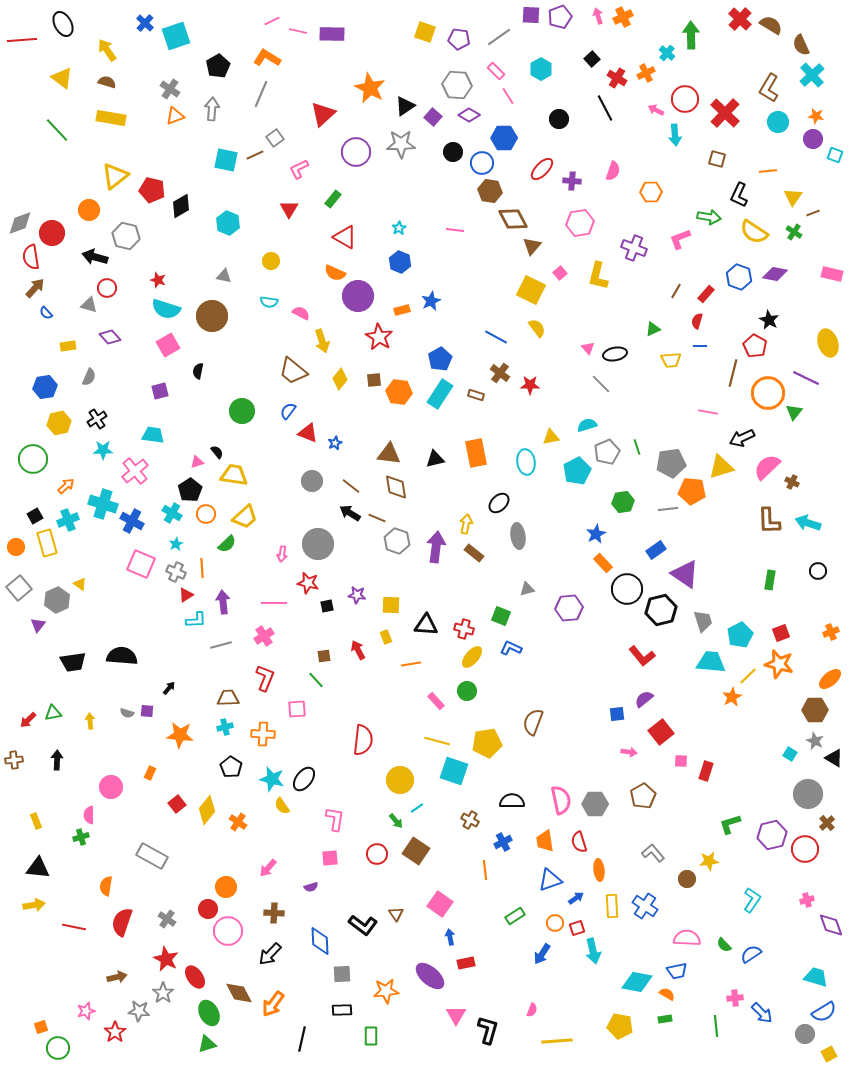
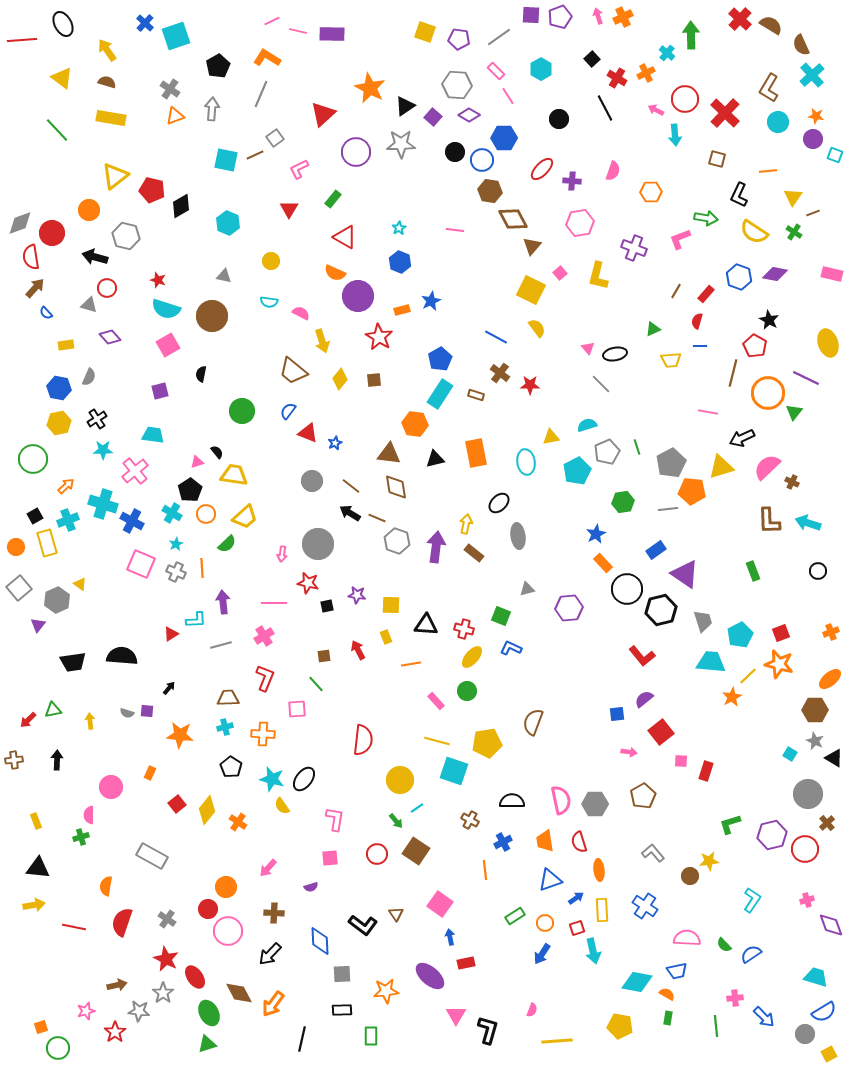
black circle at (453, 152): moved 2 px right
blue circle at (482, 163): moved 3 px up
green arrow at (709, 217): moved 3 px left, 1 px down
yellow rectangle at (68, 346): moved 2 px left, 1 px up
black semicircle at (198, 371): moved 3 px right, 3 px down
blue hexagon at (45, 387): moved 14 px right, 1 px down; rotated 20 degrees clockwise
orange hexagon at (399, 392): moved 16 px right, 32 px down
gray pentagon at (671, 463): rotated 20 degrees counterclockwise
green rectangle at (770, 580): moved 17 px left, 9 px up; rotated 30 degrees counterclockwise
red triangle at (186, 595): moved 15 px left, 39 px down
green line at (316, 680): moved 4 px down
green triangle at (53, 713): moved 3 px up
brown circle at (687, 879): moved 3 px right, 3 px up
yellow rectangle at (612, 906): moved 10 px left, 4 px down
orange circle at (555, 923): moved 10 px left
brown arrow at (117, 977): moved 8 px down
blue arrow at (762, 1013): moved 2 px right, 4 px down
green rectangle at (665, 1019): moved 3 px right, 1 px up; rotated 72 degrees counterclockwise
